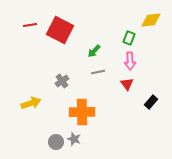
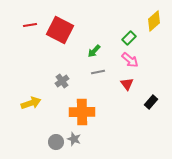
yellow diamond: moved 3 px right, 1 px down; rotated 35 degrees counterclockwise
green rectangle: rotated 24 degrees clockwise
pink arrow: moved 1 px up; rotated 48 degrees counterclockwise
